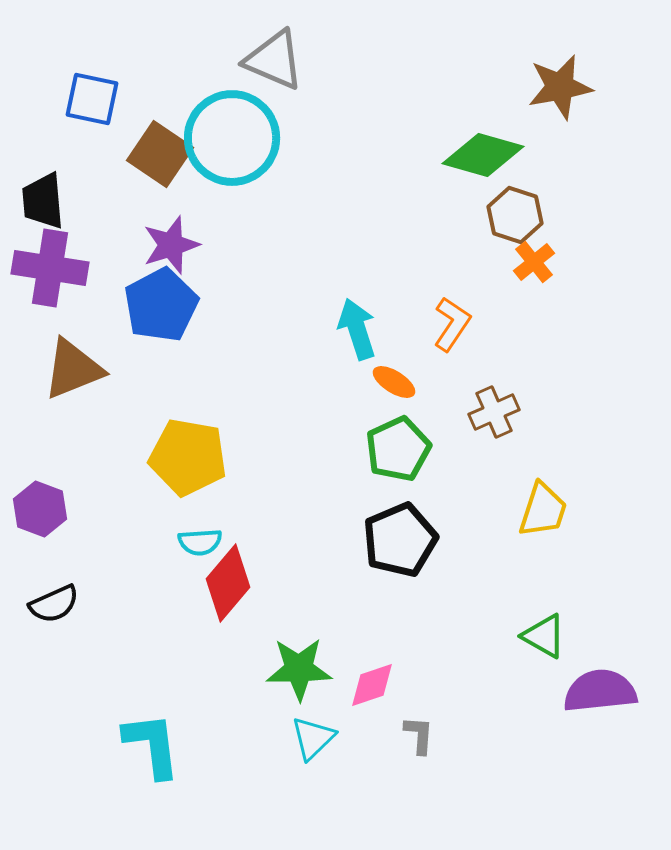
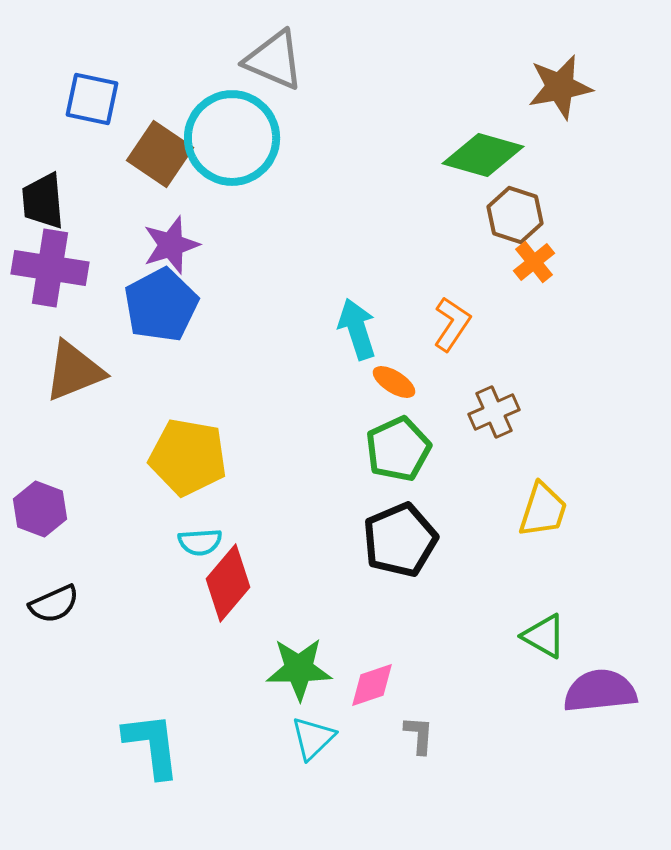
brown triangle: moved 1 px right, 2 px down
